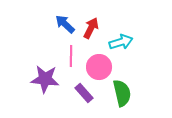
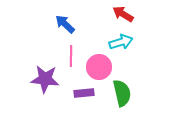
red arrow: moved 32 px right, 14 px up; rotated 85 degrees counterclockwise
purple rectangle: rotated 54 degrees counterclockwise
